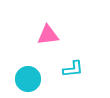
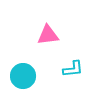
cyan circle: moved 5 px left, 3 px up
